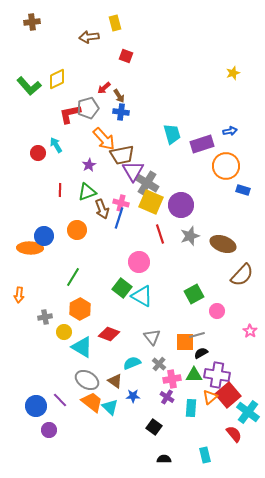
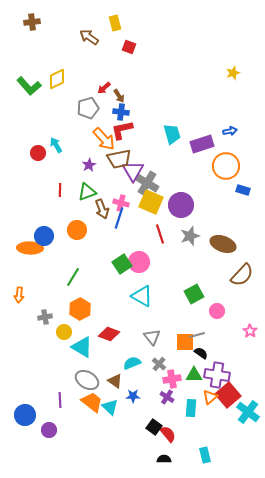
brown arrow at (89, 37): rotated 42 degrees clockwise
red square at (126, 56): moved 3 px right, 9 px up
red L-shape at (70, 114): moved 52 px right, 16 px down
brown trapezoid at (122, 155): moved 3 px left, 4 px down
green square at (122, 288): moved 24 px up; rotated 18 degrees clockwise
black semicircle at (201, 353): rotated 64 degrees clockwise
purple line at (60, 400): rotated 42 degrees clockwise
blue circle at (36, 406): moved 11 px left, 9 px down
red semicircle at (234, 434): moved 66 px left
